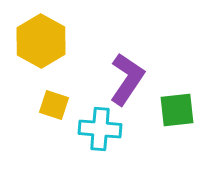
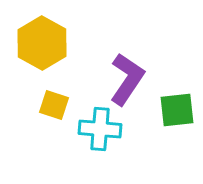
yellow hexagon: moved 1 px right, 2 px down
